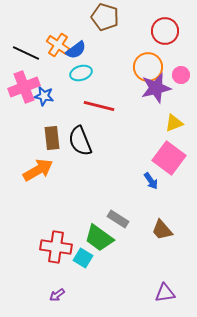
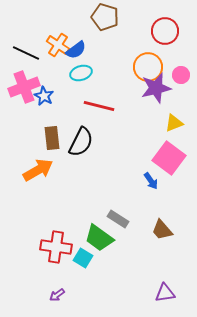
blue star: rotated 18 degrees clockwise
black semicircle: moved 1 px right, 1 px down; rotated 132 degrees counterclockwise
